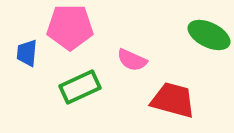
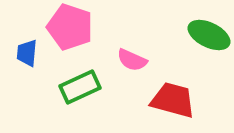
pink pentagon: rotated 18 degrees clockwise
